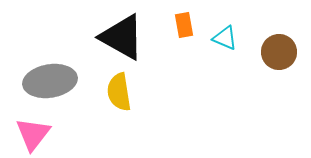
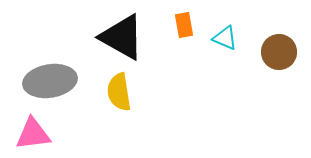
pink triangle: rotated 45 degrees clockwise
